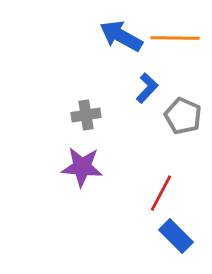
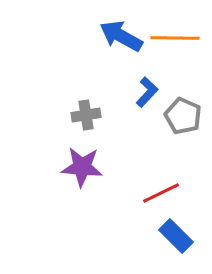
blue L-shape: moved 4 px down
red line: rotated 36 degrees clockwise
